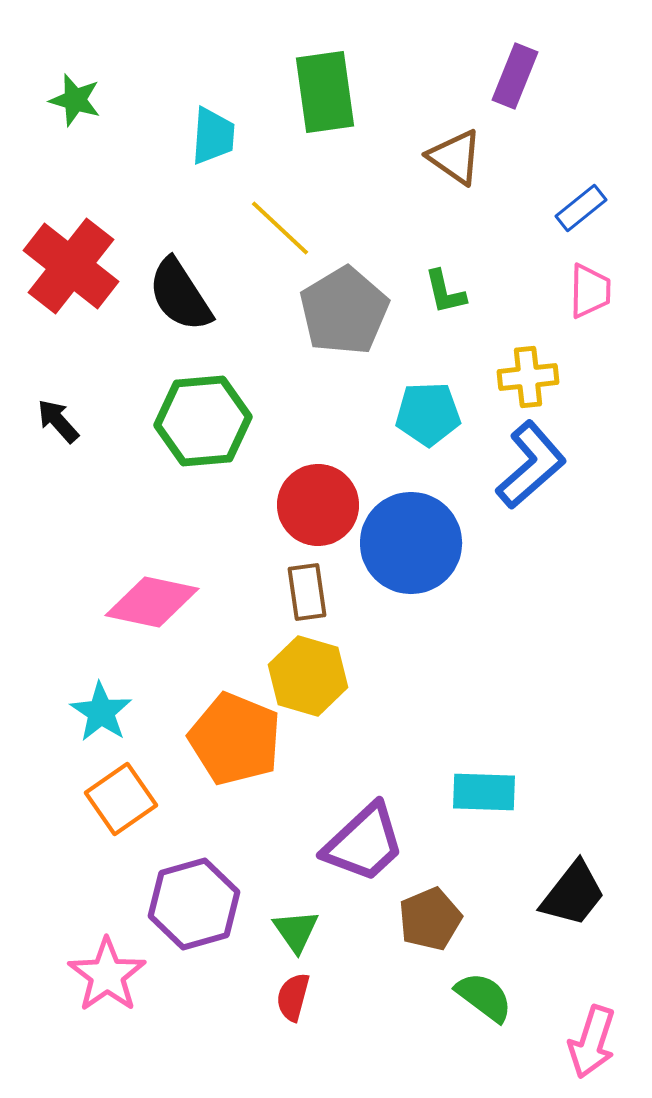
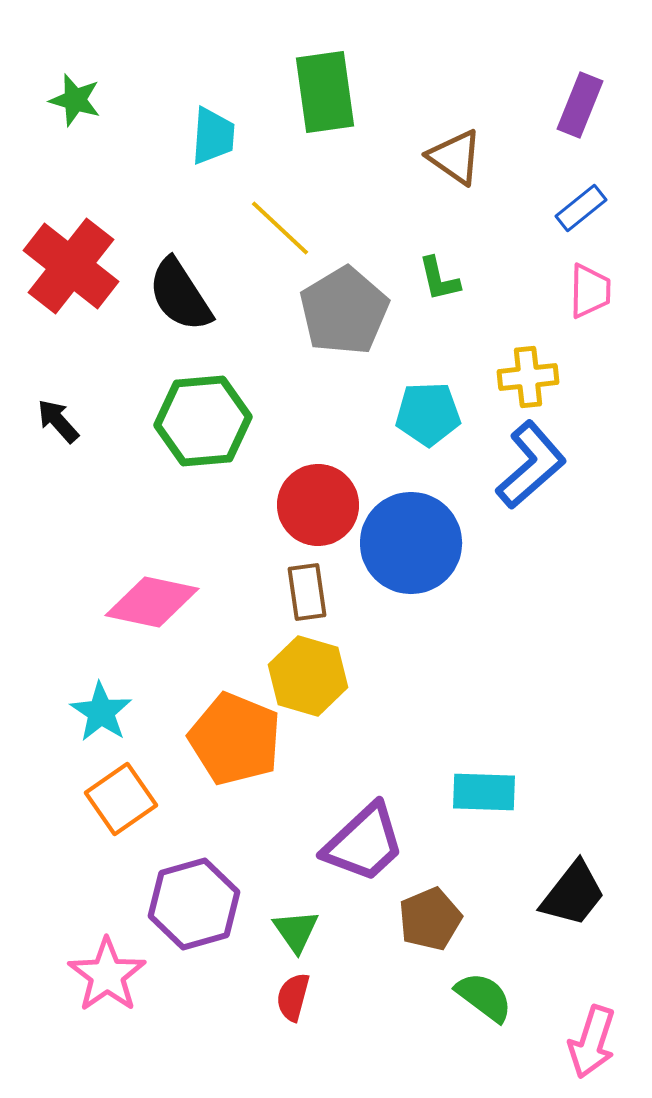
purple rectangle: moved 65 px right, 29 px down
green L-shape: moved 6 px left, 13 px up
